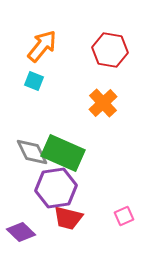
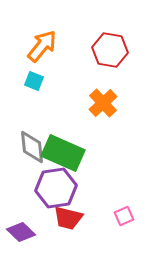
gray diamond: moved 5 px up; rotated 20 degrees clockwise
